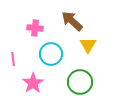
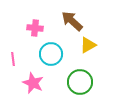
yellow triangle: rotated 30 degrees clockwise
pink star: rotated 15 degrees counterclockwise
